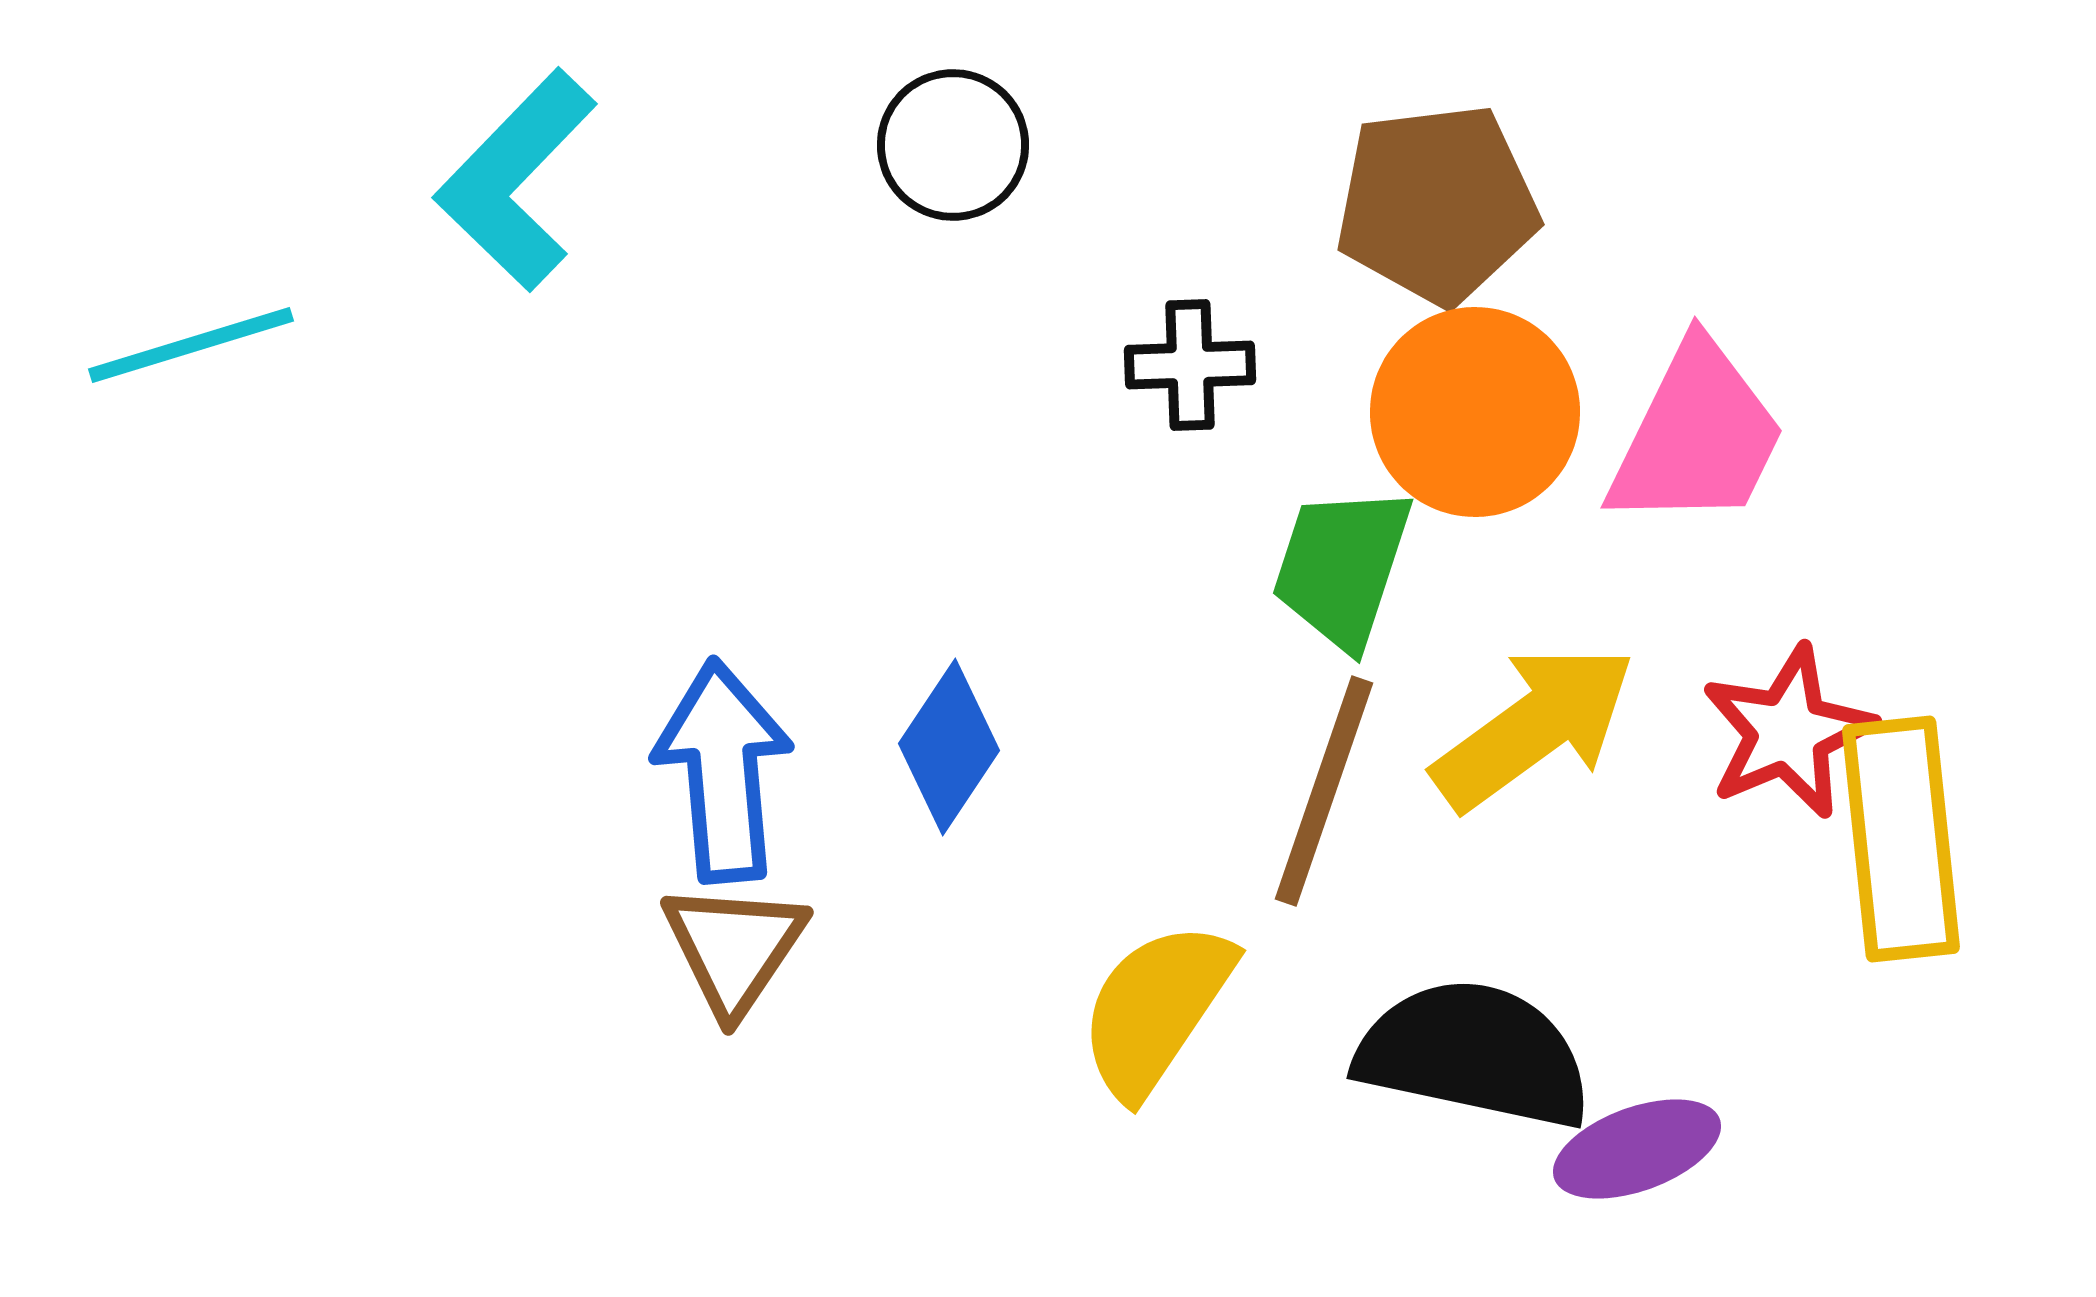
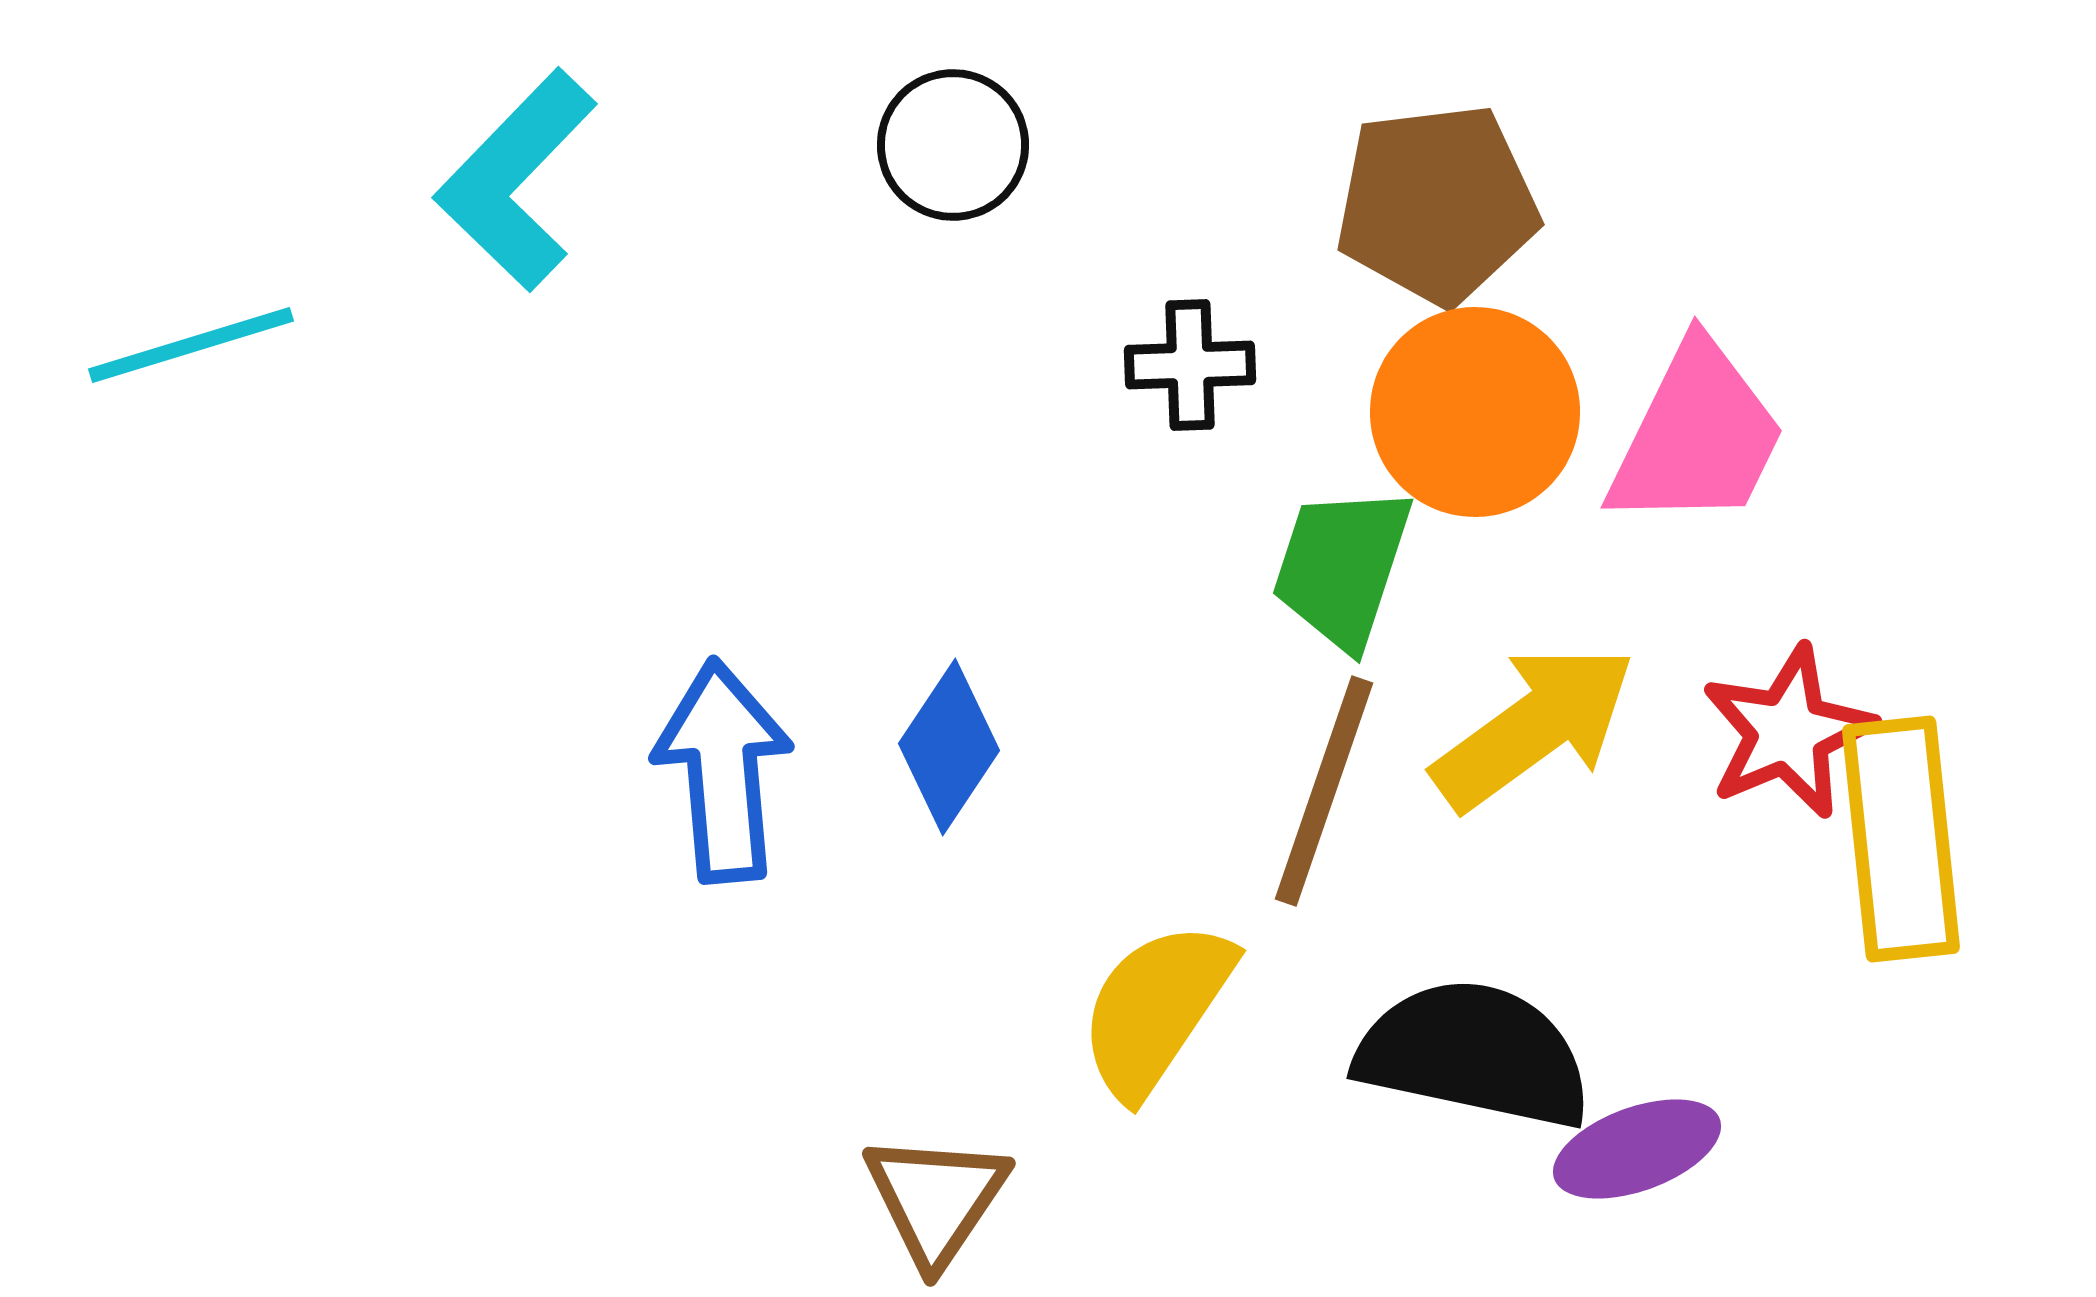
brown triangle: moved 202 px right, 251 px down
